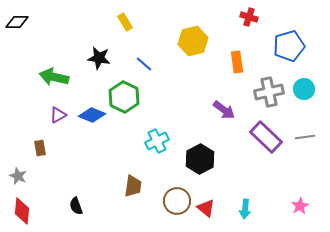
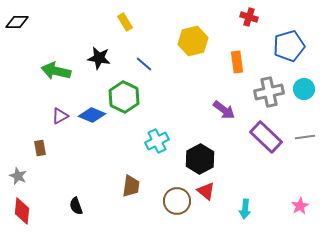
green arrow: moved 2 px right, 6 px up
purple triangle: moved 2 px right, 1 px down
brown trapezoid: moved 2 px left
red triangle: moved 17 px up
